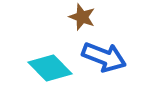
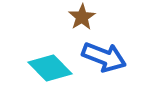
brown star: rotated 20 degrees clockwise
